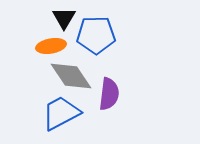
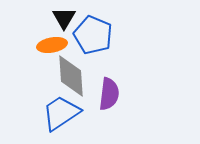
blue pentagon: moved 3 px left; rotated 24 degrees clockwise
orange ellipse: moved 1 px right, 1 px up
gray diamond: rotated 30 degrees clockwise
blue trapezoid: rotated 6 degrees counterclockwise
